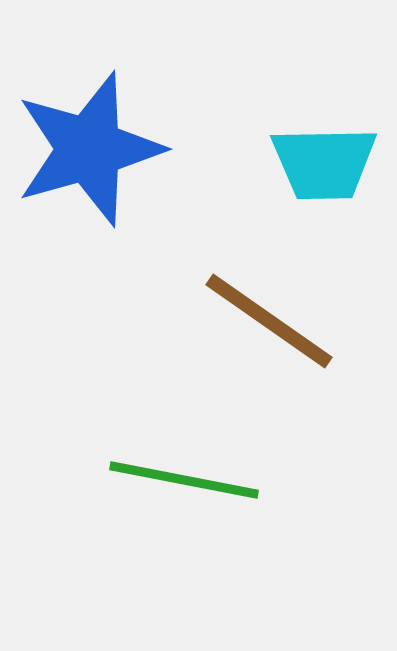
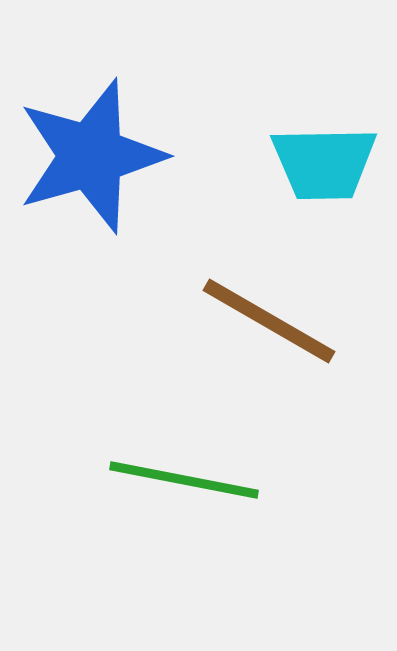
blue star: moved 2 px right, 7 px down
brown line: rotated 5 degrees counterclockwise
